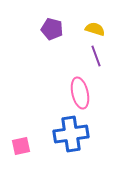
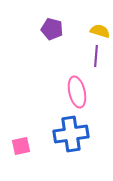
yellow semicircle: moved 5 px right, 2 px down
purple line: rotated 25 degrees clockwise
pink ellipse: moved 3 px left, 1 px up
